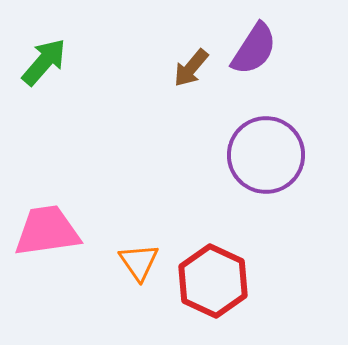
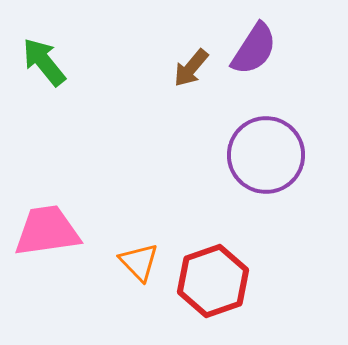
green arrow: rotated 80 degrees counterclockwise
orange triangle: rotated 9 degrees counterclockwise
red hexagon: rotated 16 degrees clockwise
